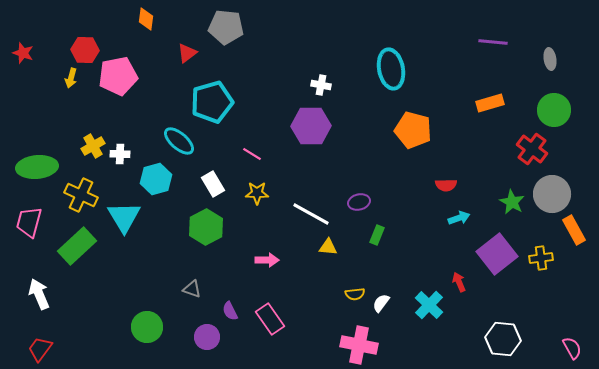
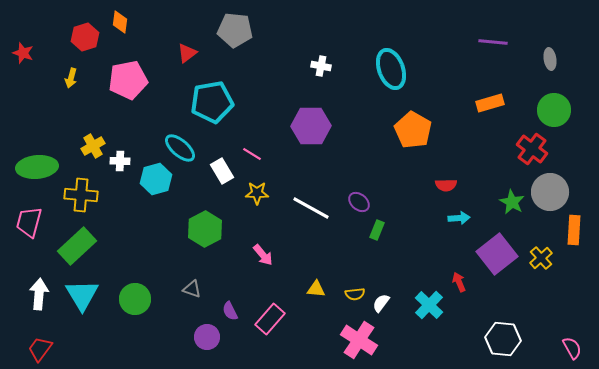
orange diamond at (146, 19): moved 26 px left, 3 px down
gray pentagon at (226, 27): moved 9 px right, 3 px down
red hexagon at (85, 50): moved 13 px up; rotated 20 degrees counterclockwise
cyan ellipse at (391, 69): rotated 9 degrees counterclockwise
pink pentagon at (118, 76): moved 10 px right, 4 px down
white cross at (321, 85): moved 19 px up
cyan pentagon at (212, 102): rotated 6 degrees clockwise
orange pentagon at (413, 130): rotated 15 degrees clockwise
cyan ellipse at (179, 141): moved 1 px right, 7 px down
white cross at (120, 154): moved 7 px down
white rectangle at (213, 184): moved 9 px right, 13 px up
gray circle at (552, 194): moved 2 px left, 2 px up
yellow cross at (81, 195): rotated 20 degrees counterclockwise
purple ellipse at (359, 202): rotated 55 degrees clockwise
white line at (311, 214): moved 6 px up
cyan triangle at (124, 217): moved 42 px left, 78 px down
cyan arrow at (459, 218): rotated 15 degrees clockwise
green hexagon at (206, 227): moved 1 px left, 2 px down
orange rectangle at (574, 230): rotated 32 degrees clockwise
green rectangle at (377, 235): moved 5 px up
yellow triangle at (328, 247): moved 12 px left, 42 px down
yellow cross at (541, 258): rotated 35 degrees counterclockwise
pink arrow at (267, 260): moved 4 px left, 5 px up; rotated 50 degrees clockwise
white arrow at (39, 294): rotated 28 degrees clockwise
pink rectangle at (270, 319): rotated 76 degrees clockwise
green circle at (147, 327): moved 12 px left, 28 px up
pink cross at (359, 345): moved 5 px up; rotated 21 degrees clockwise
